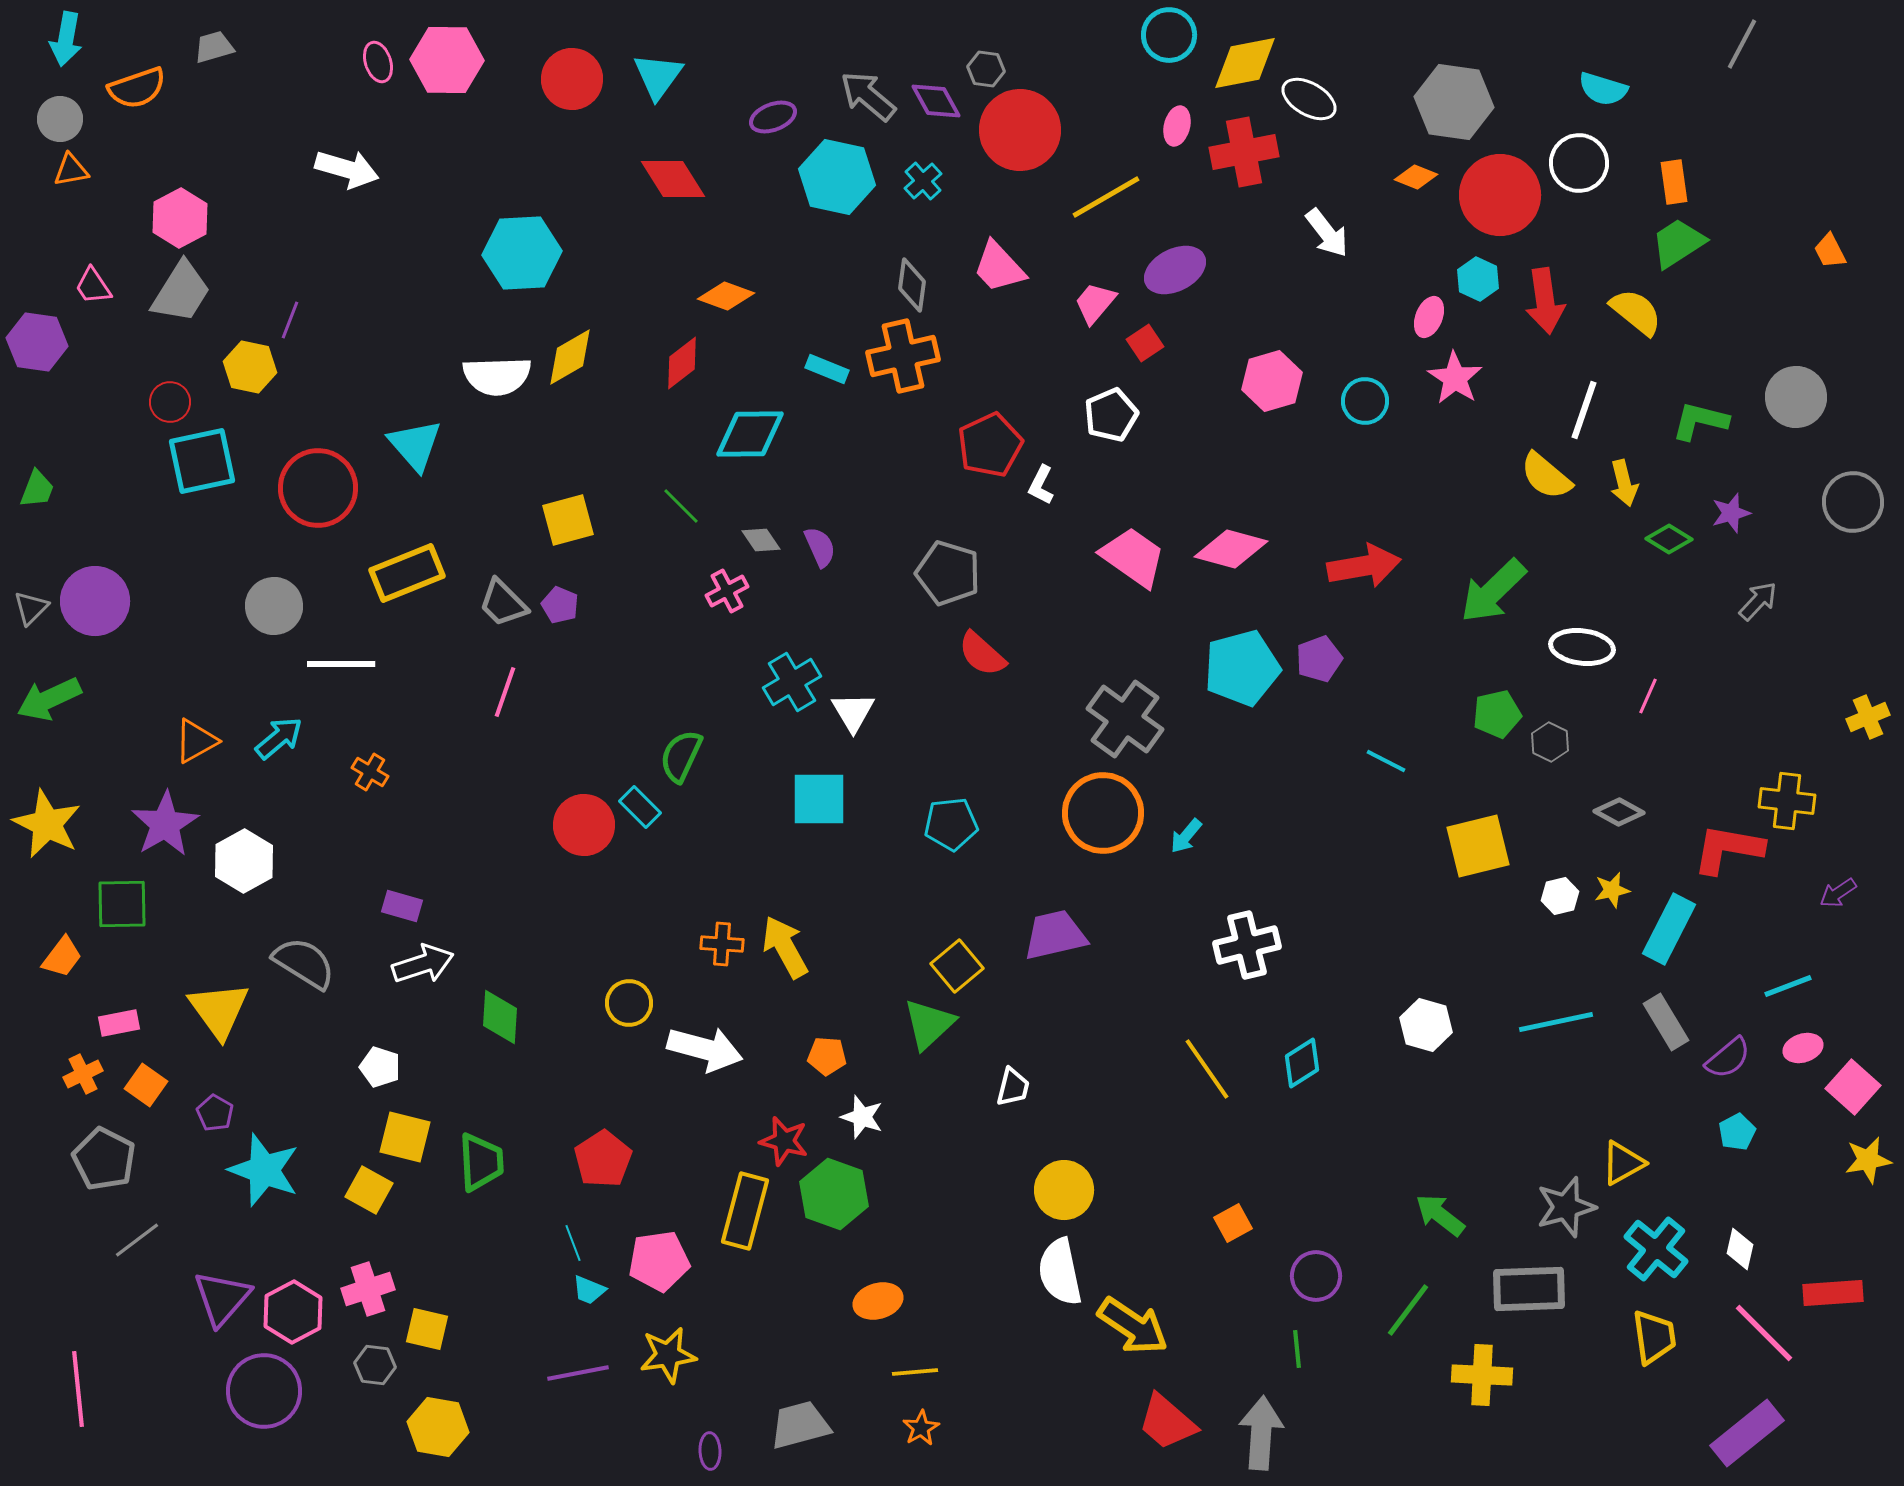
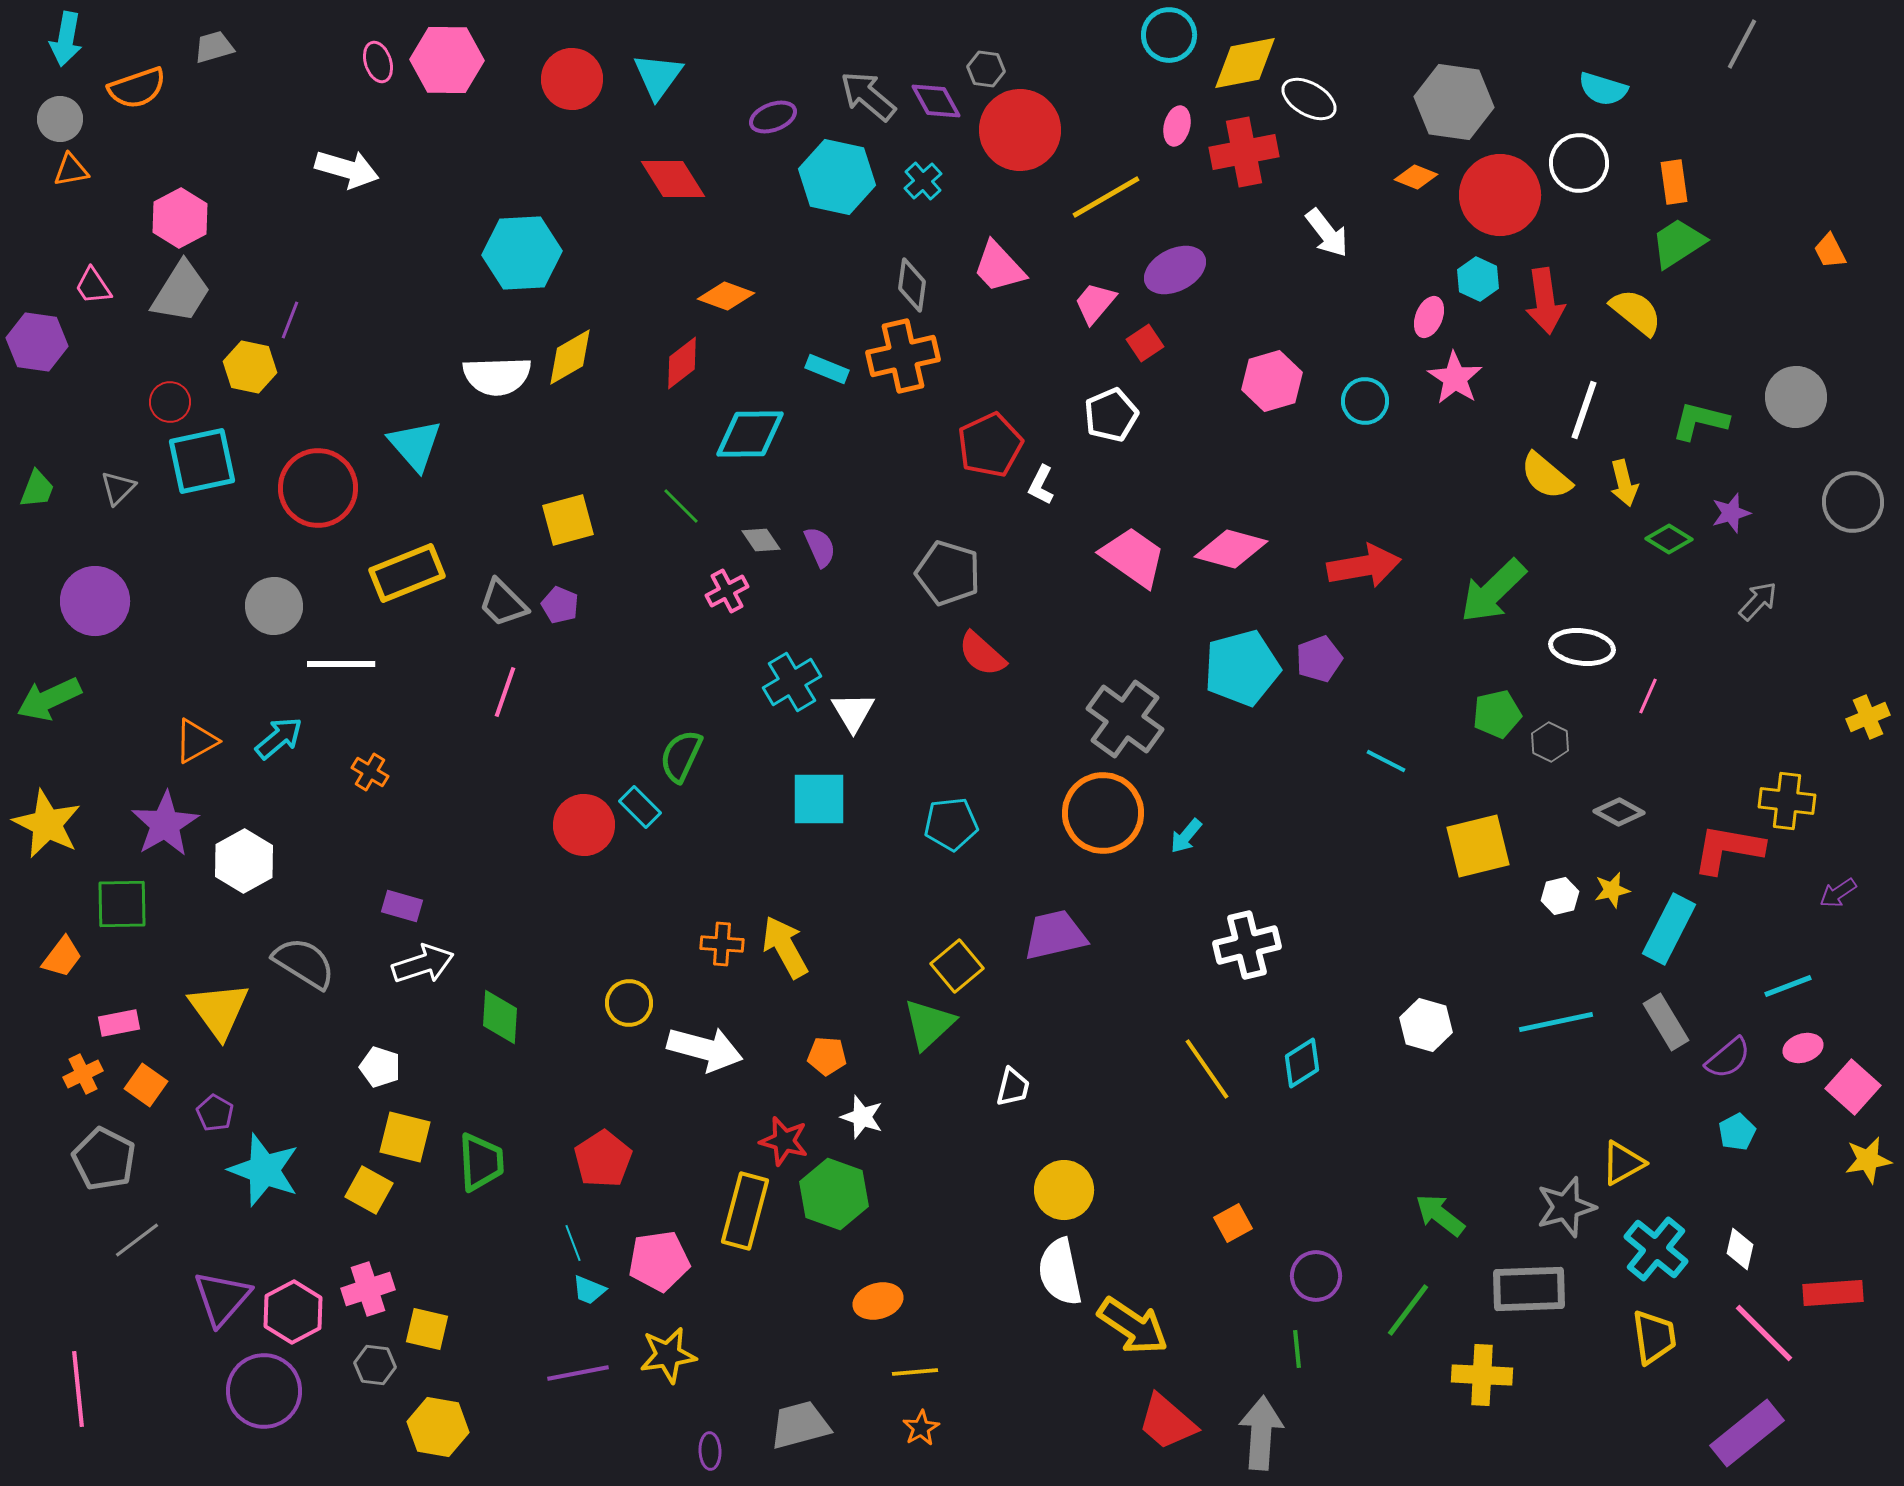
gray triangle at (31, 608): moved 87 px right, 120 px up
